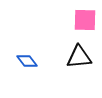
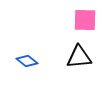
blue diamond: rotated 15 degrees counterclockwise
